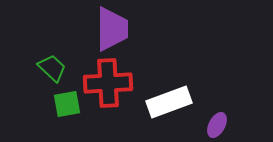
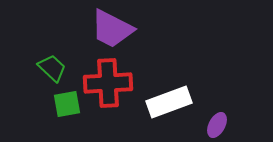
purple trapezoid: rotated 117 degrees clockwise
